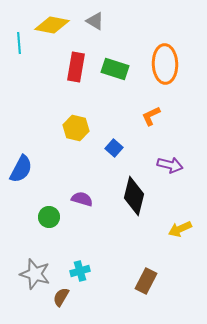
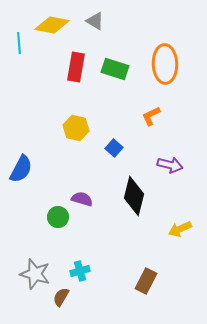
green circle: moved 9 px right
